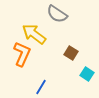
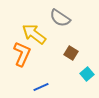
gray semicircle: moved 3 px right, 4 px down
cyan square: rotated 16 degrees clockwise
blue line: rotated 35 degrees clockwise
